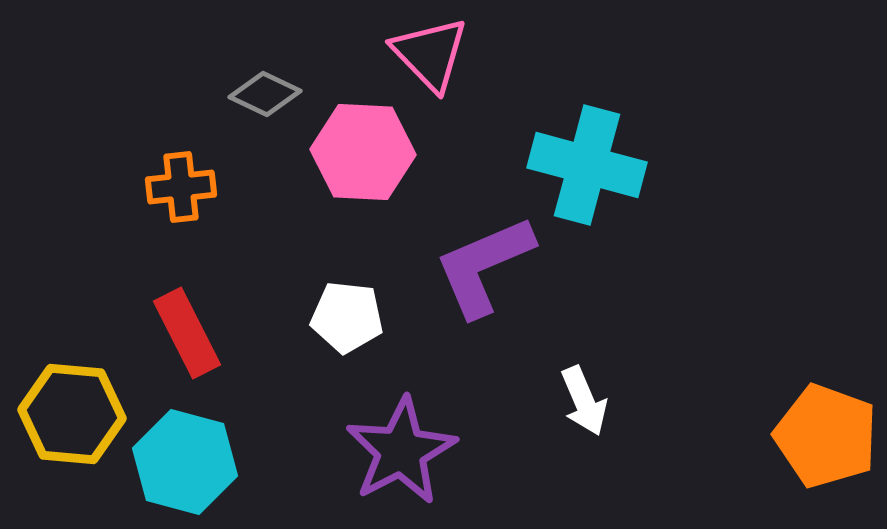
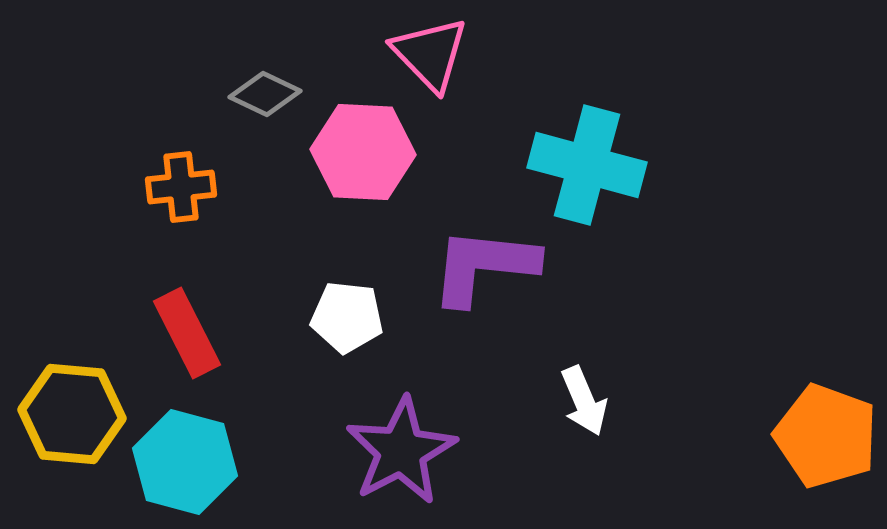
purple L-shape: rotated 29 degrees clockwise
